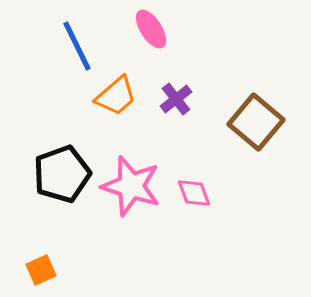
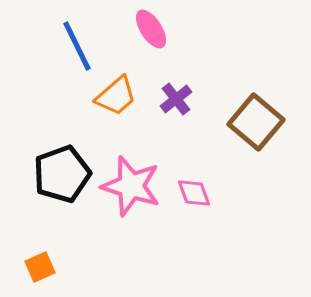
orange square: moved 1 px left, 3 px up
